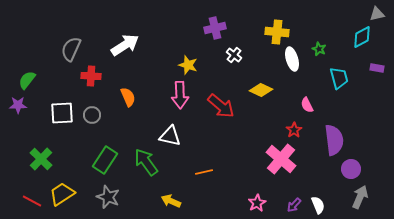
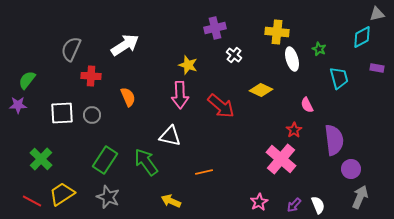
pink star: moved 2 px right, 1 px up
